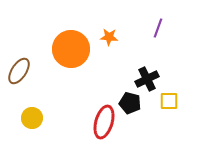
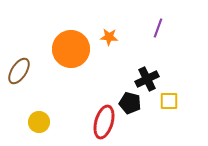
yellow circle: moved 7 px right, 4 px down
